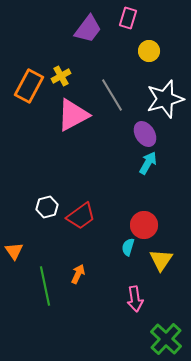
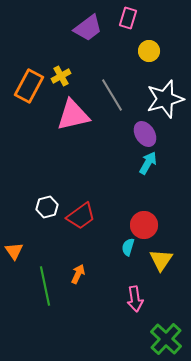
purple trapezoid: moved 1 px up; rotated 16 degrees clockwise
pink triangle: rotated 15 degrees clockwise
